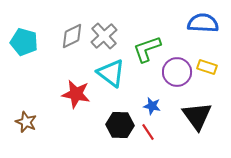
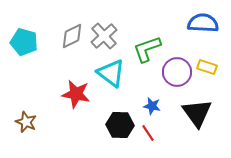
black triangle: moved 3 px up
red line: moved 1 px down
